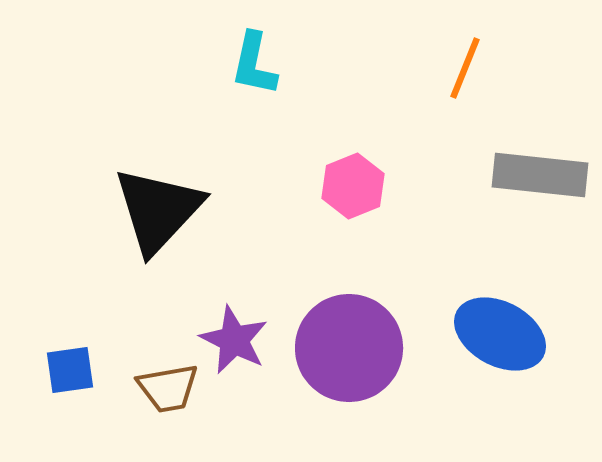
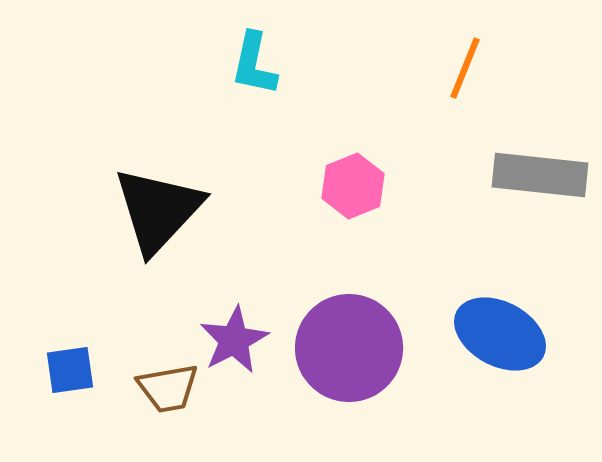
purple star: rotated 18 degrees clockwise
